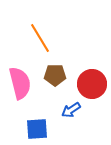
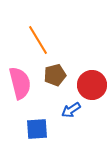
orange line: moved 2 px left, 2 px down
brown pentagon: rotated 15 degrees counterclockwise
red circle: moved 1 px down
